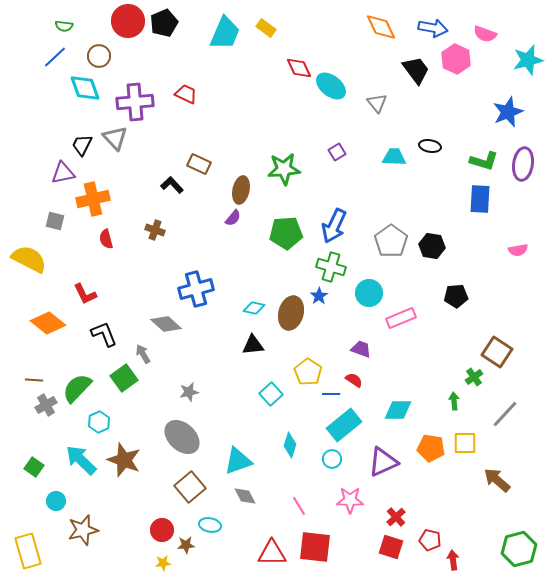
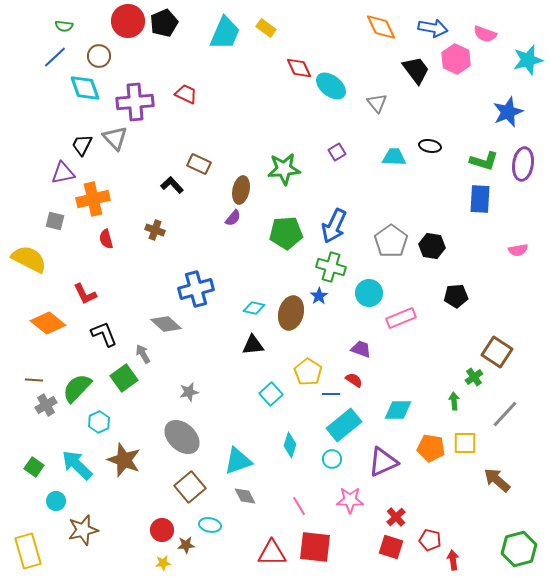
cyan arrow at (81, 460): moved 4 px left, 5 px down
